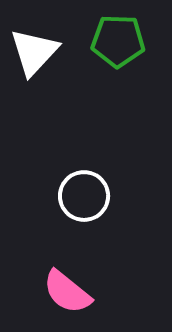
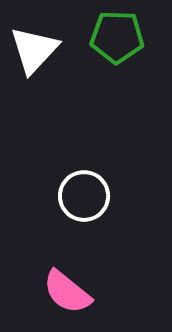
green pentagon: moved 1 px left, 4 px up
white triangle: moved 2 px up
